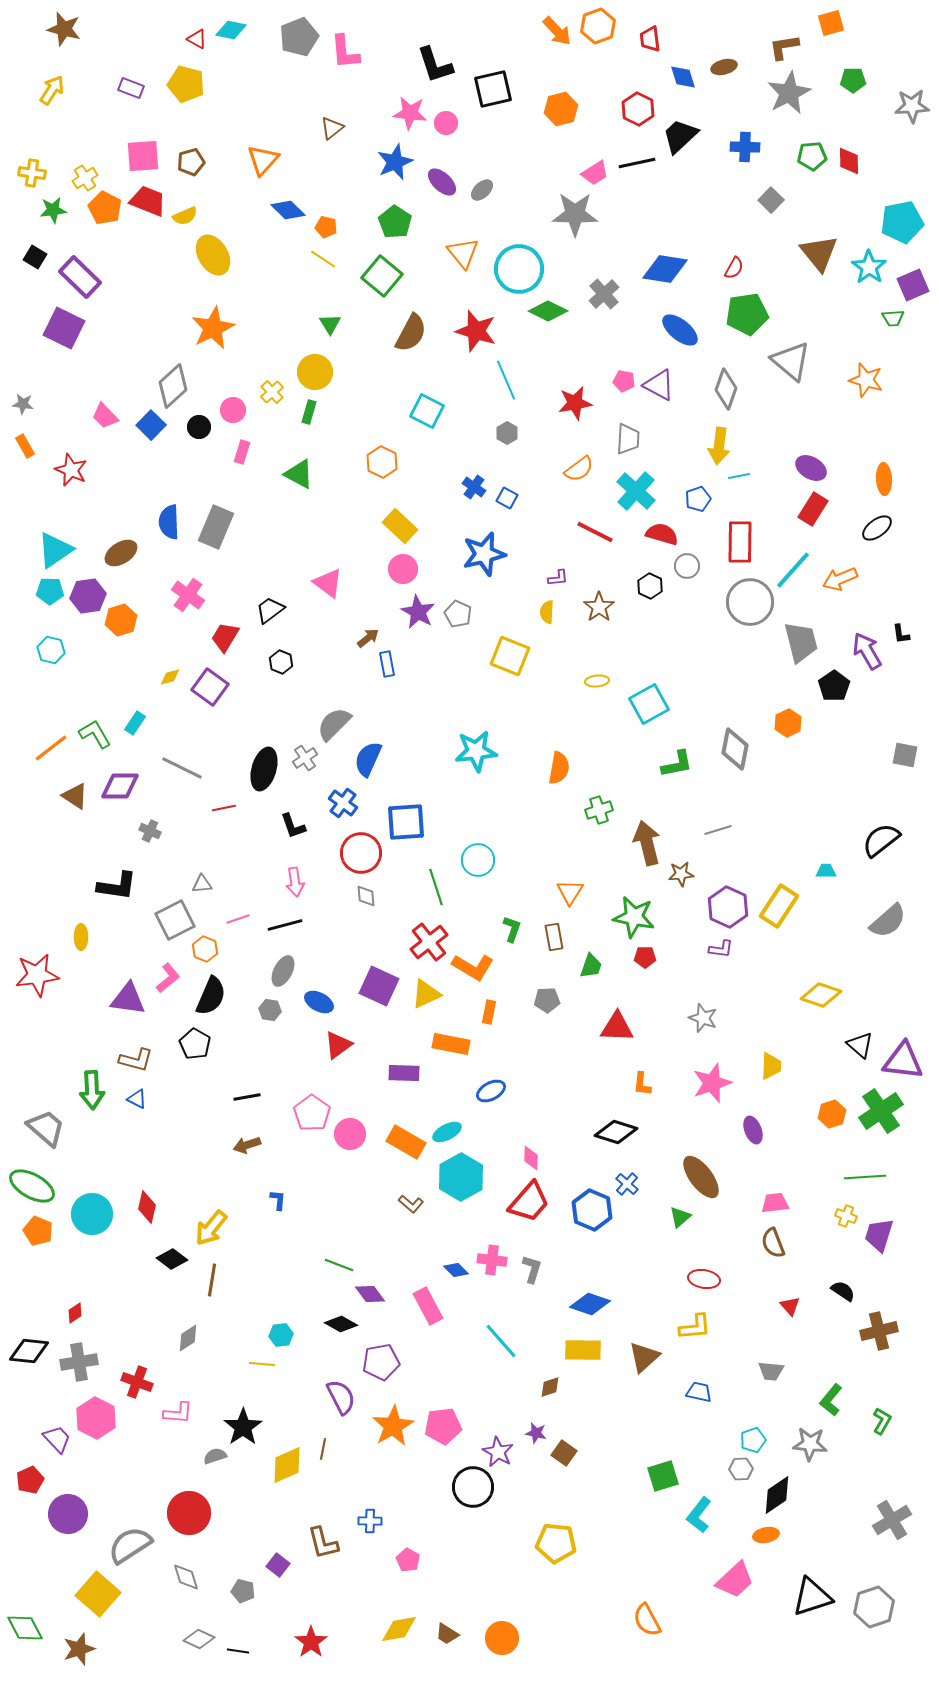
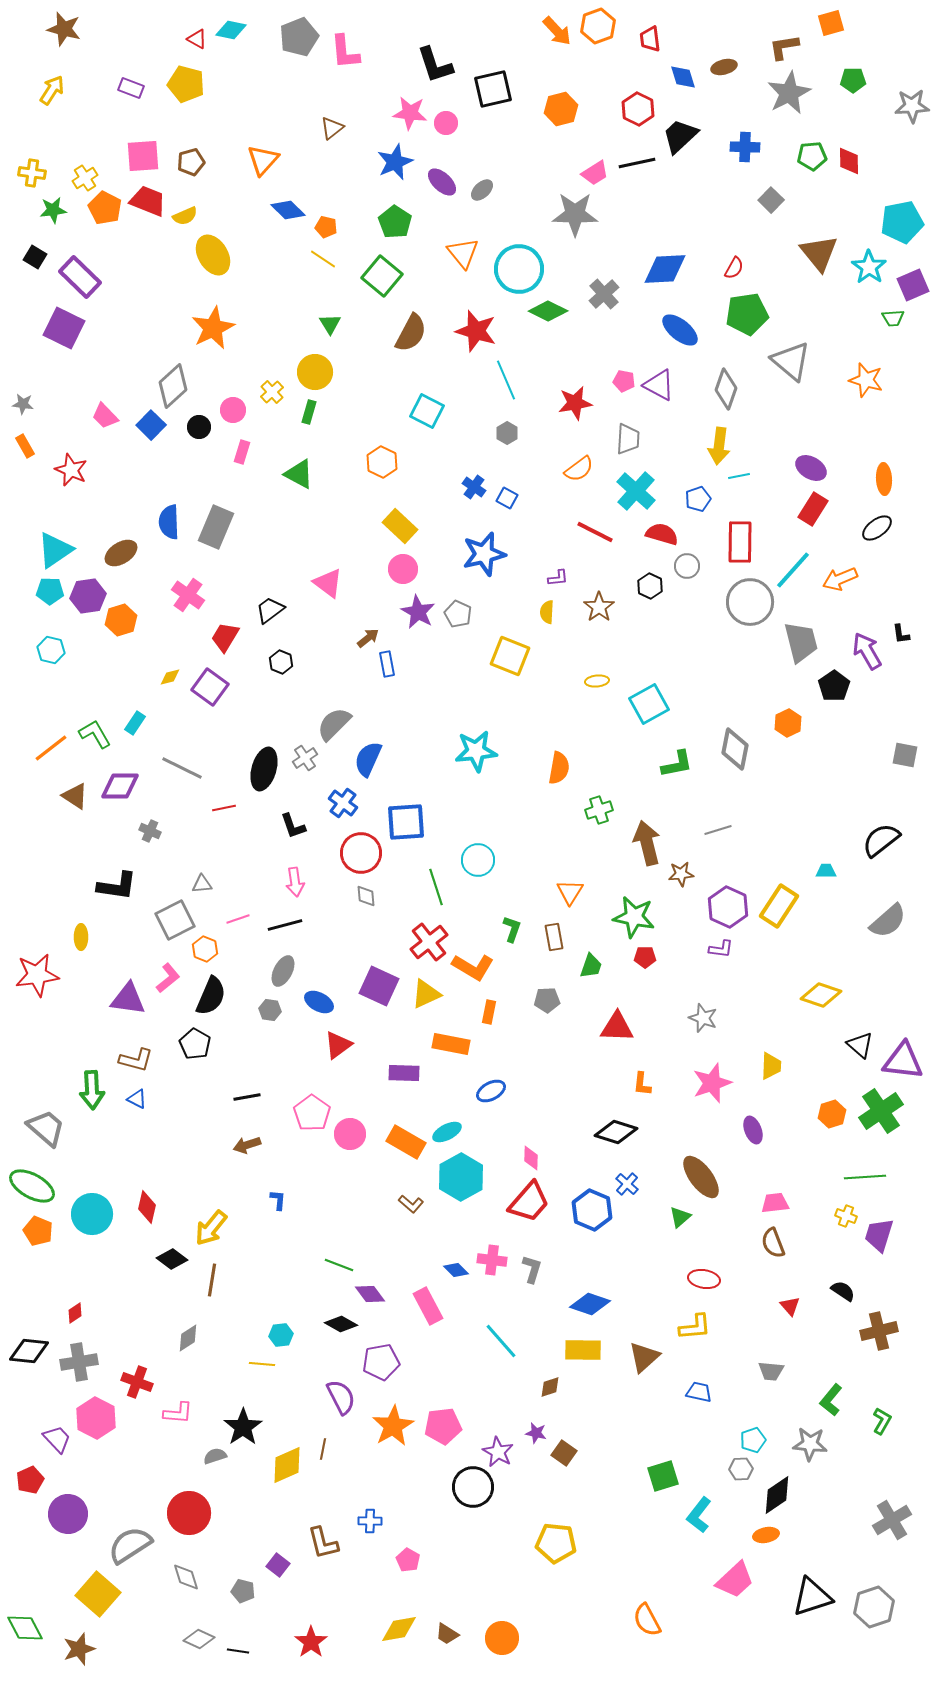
blue diamond at (665, 269): rotated 12 degrees counterclockwise
